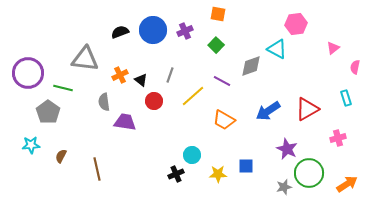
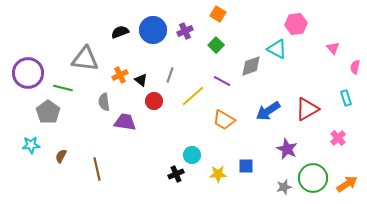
orange square: rotated 21 degrees clockwise
pink triangle: rotated 32 degrees counterclockwise
pink cross: rotated 28 degrees counterclockwise
green circle: moved 4 px right, 5 px down
